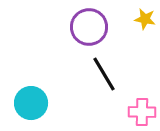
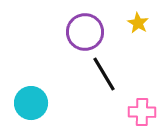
yellow star: moved 7 px left, 4 px down; rotated 20 degrees clockwise
purple circle: moved 4 px left, 5 px down
